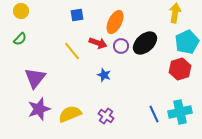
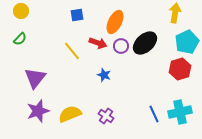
purple star: moved 1 px left, 2 px down
